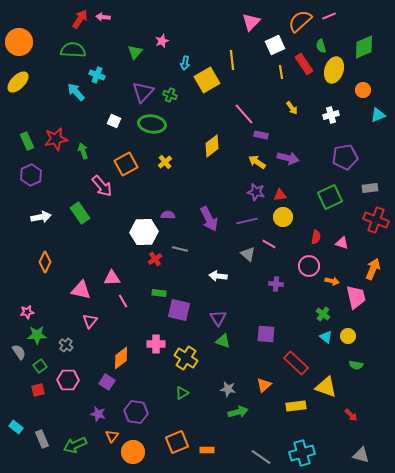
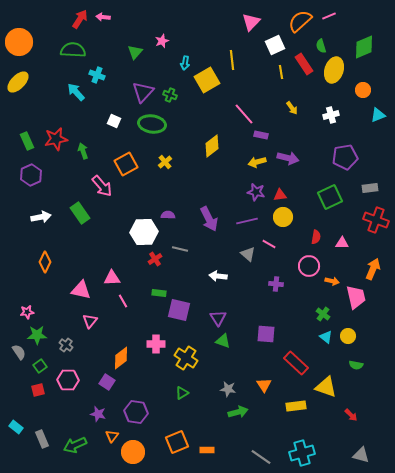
yellow arrow at (257, 162): rotated 48 degrees counterclockwise
pink triangle at (342, 243): rotated 16 degrees counterclockwise
orange triangle at (264, 385): rotated 21 degrees counterclockwise
